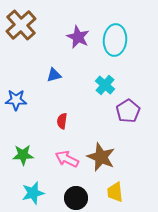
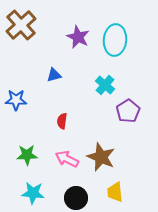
green star: moved 4 px right
cyan star: rotated 20 degrees clockwise
